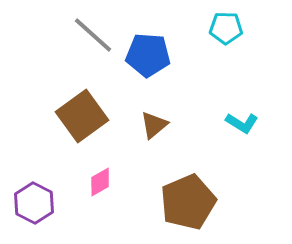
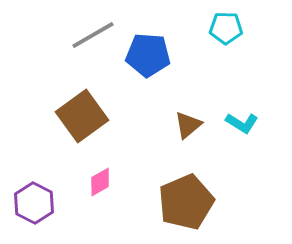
gray line: rotated 72 degrees counterclockwise
brown triangle: moved 34 px right
brown pentagon: moved 2 px left
